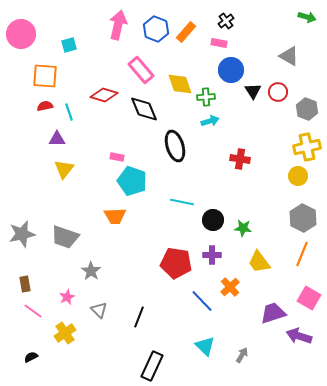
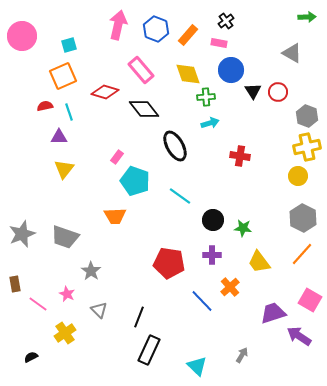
green arrow at (307, 17): rotated 18 degrees counterclockwise
orange rectangle at (186, 32): moved 2 px right, 3 px down
pink circle at (21, 34): moved 1 px right, 2 px down
gray triangle at (289, 56): moved 3 px right, 3 px up
orange square at (45, 76): moved 18 px right; rotated 28 degrees counterclockwise
yellow diamond at (180, 84): moved 8 px right, 10 px up
red diamond at (104, 95): moved 1 px right, 3 px up
black diamond at (144, 109): rotated 16 degrees counterclockwise
gray hexagon at (307, 109): moved 7 px down
cyan arrow at (210, 121): moved 2 px down
purple triangle at (57, 139): moved 2 px right, 2 px up
black ellipse at (175, 146): rotated 12 degrees counterclockwise
pink rectangle at (117, 157): rotated 64 degrees counterclockwise
red cross at (240, 159): moved 3 px up
cyan pentagon at (132, 181): moved 3 px right
cyan line at (182, 202): moved 2 px left, 6 px up; rotated 25 degrees clockwise
gray star at (22, 234): rotated 8 degrees counterclockwise
orange line at (302, 254): rotated 20 degrees clockwise
red pentagon at (176, 263): moved 7 px left
brown rectangle at (25, 284): moved 10 px left
pink star at (67, 297): moved 3 px up; rotated 21 degrees counterclockwise
pink square at (309, 298): moved 1 px right, 2 px down
pink line at (33, 311): moved 5 px right, 7 px up
purple arrow at (299, 336): rotated 15 degrees clockwise
cyan triangle at (205, 346): moved 8 px left, 20 px down
black rectangle at (152, 366): moved 3 px left, 16 px up
